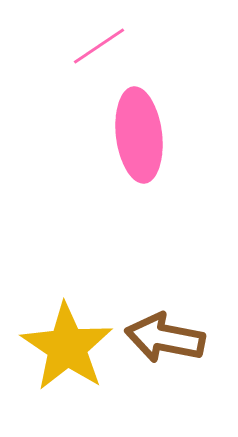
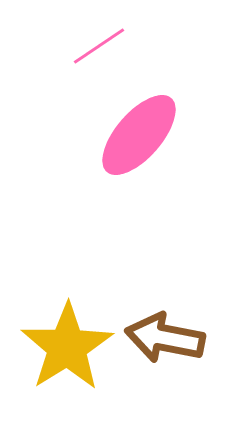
pink ellipse: rotated 48 degrees clockwise
yellow star: rotated 6 degrees clockwise
